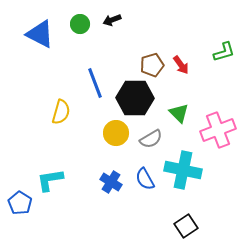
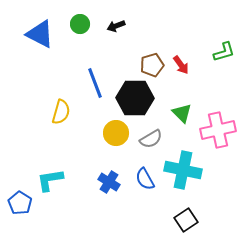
black arrow: moved 4 px right, 6 px down
green triangle: moved 3 px right
pink cross: rotated 8 degrees clockwise
blue cross: moved 2 px left
black square: moved 6 px up
